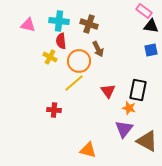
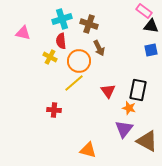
cyan cross: moved 3 px right, 2 px up; rotated 24 degrees counterclockwise
pink triangle: moved 5 px left, 8 px down
brown arrow: moved 1 px right, 1 px up
